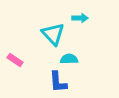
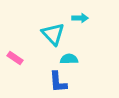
pink rectangle: moved 2 px up
